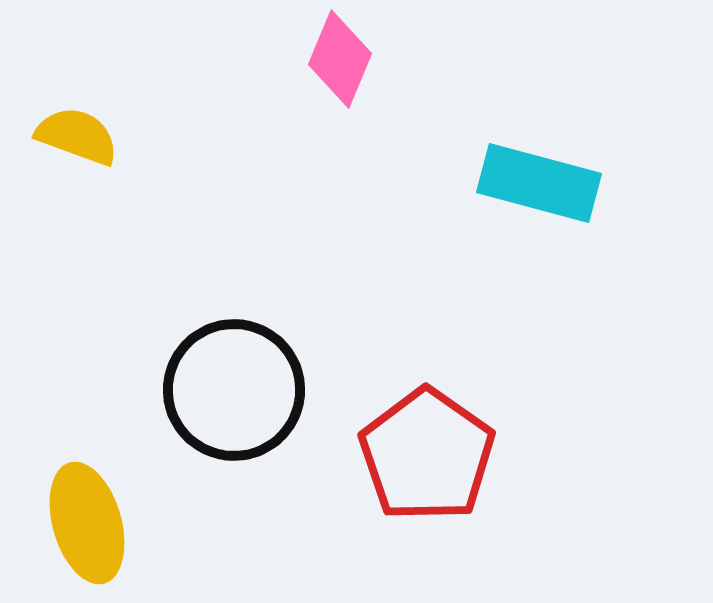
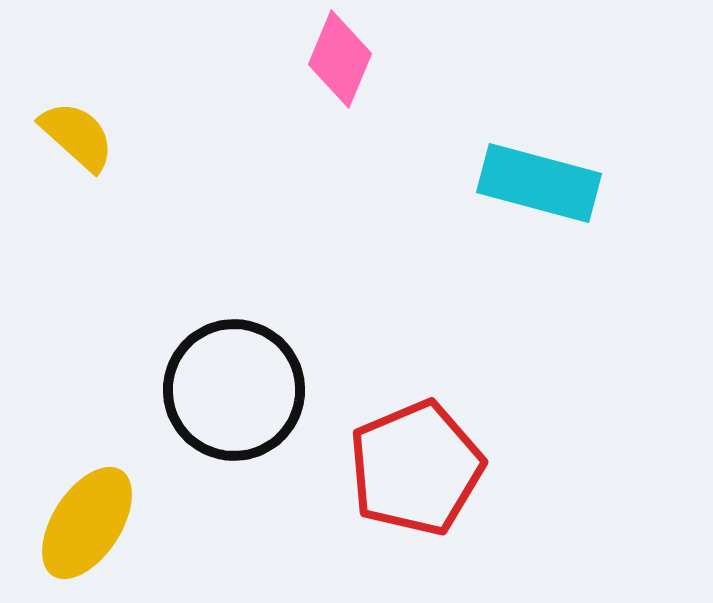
yellow semicircle: rotated 22 degrees clockwise
red pentagon: moved 11 px left, 13 px down; rotated 14 degrees clockwise
yellow ellipse: rotated 49 degrees clockwise
